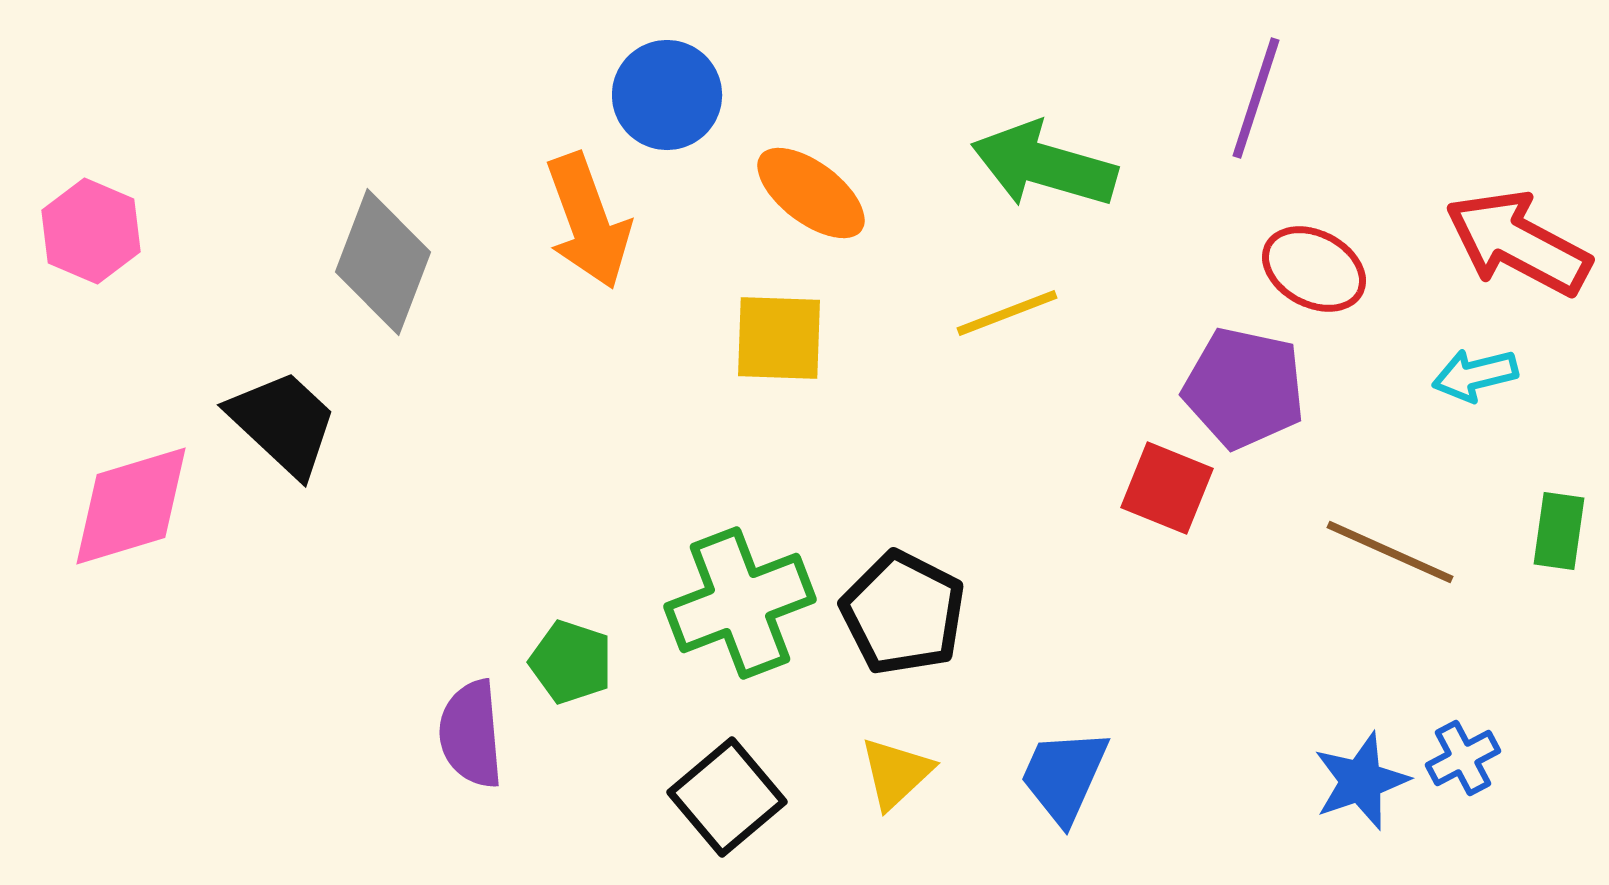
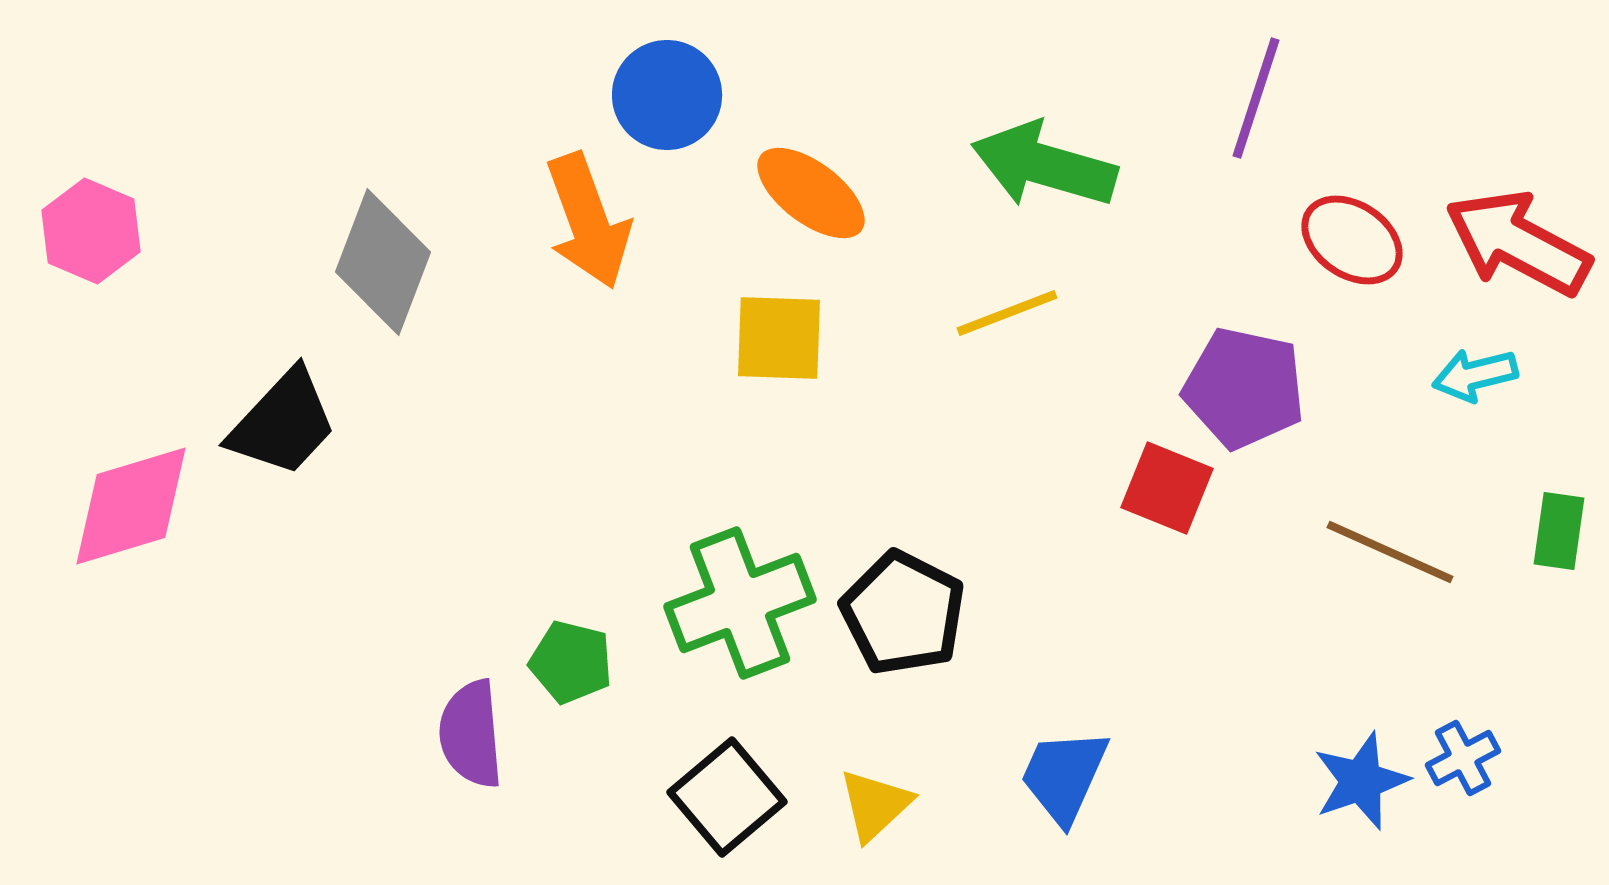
red ellipse: moved 38 px right, 29 px up; rotated 6 degrees clockwise
black trapezoid: rotated 90 degrees clockwise
green pentagon: rotated 4 degrees counterclockwise
yellow triangle: moved 21 px left, 32 px down
